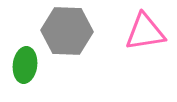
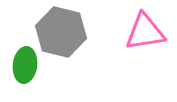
gray hexagon: moved 6 px left, 1 px down; rotated 12 degrees clockwise
